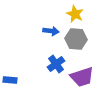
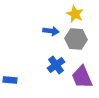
blue cross: moved 1 px down
purple trapezoid: rotated 85 degrees clockwise
